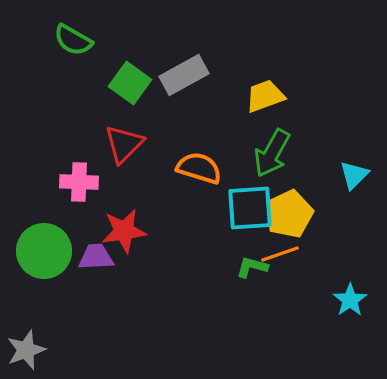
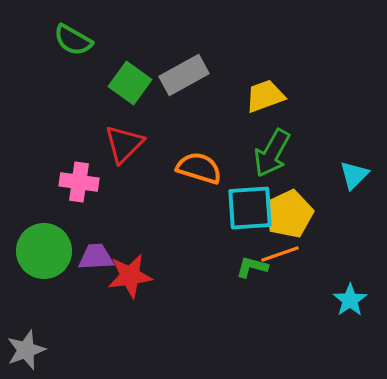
pink cross: rotated 6 degrees clockwise
red star: moved 6 px right, 45 px down
